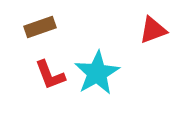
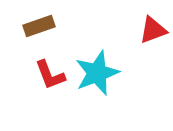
brown rectangle: moved 1 px left, 1 px up
cyan star: rotated 9 degrees clockwise
